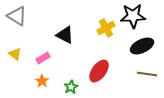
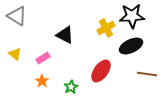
black star: moved 1 px left
black ellipse: moved 11 px left
red ellipse: moved 2 px right
